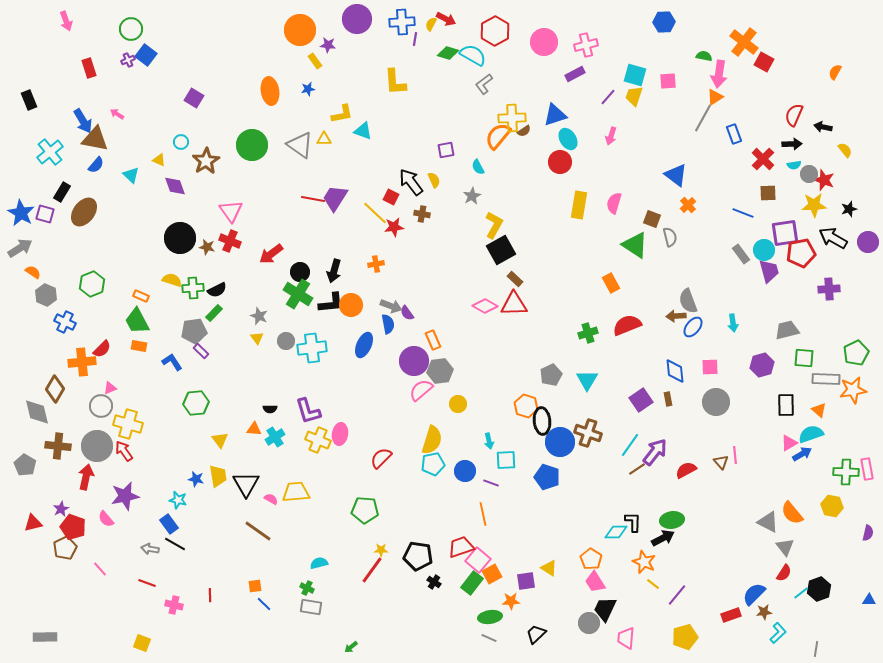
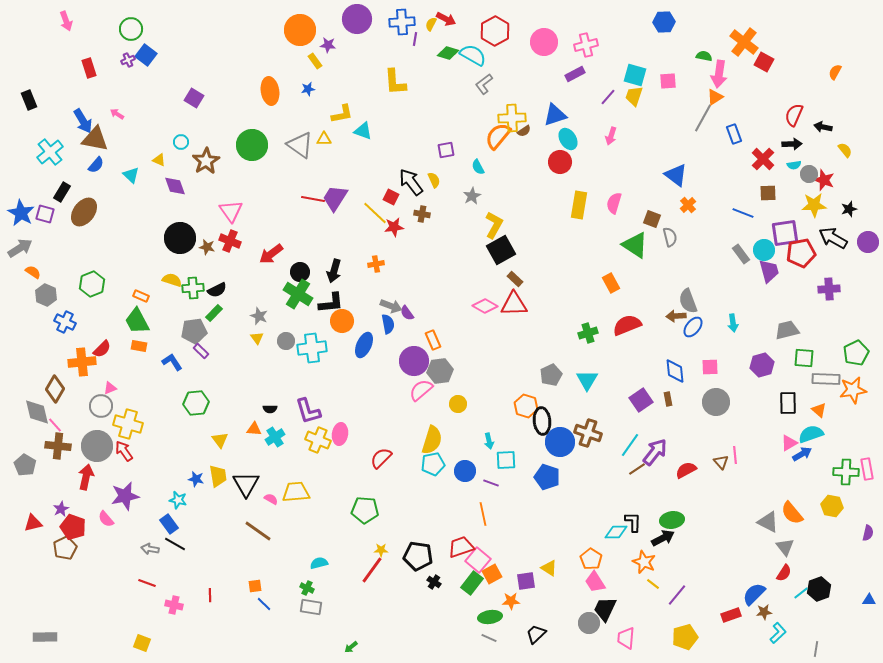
orange circle at (351, 305): moved 9 px left, 16 px down
black rectangle at (786, 405): moved 2 px right, 2 px up
pink line at (100, 569): moved 45 px left, 144 px up
